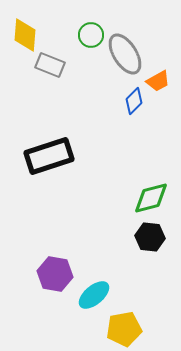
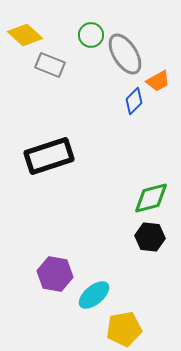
yellow diamond: rotated 52 degrees counterclockwise
